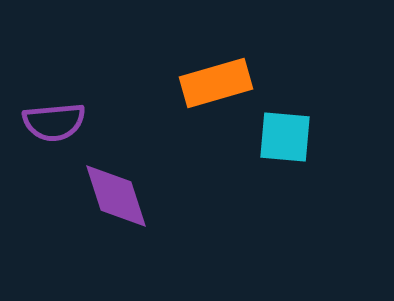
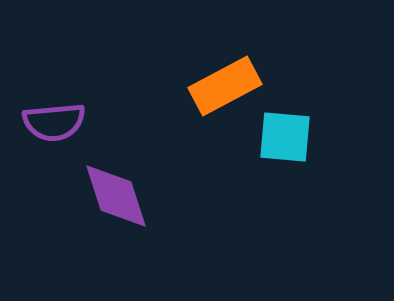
orange rectangle: moved 9 px right, 3 px down; rotated 12 degrees counterclockwise
